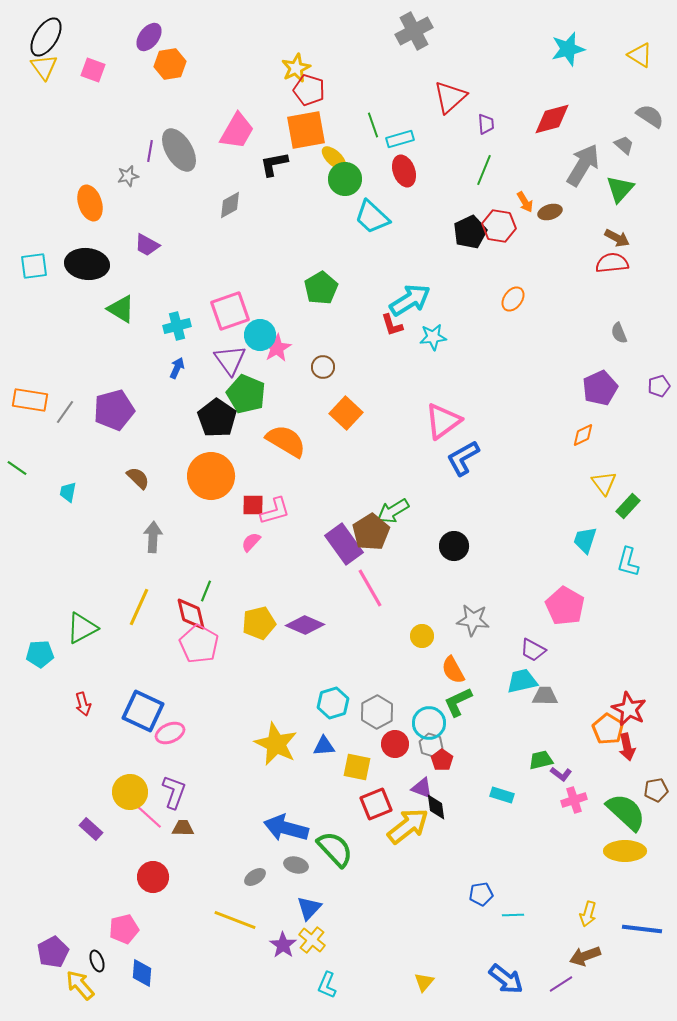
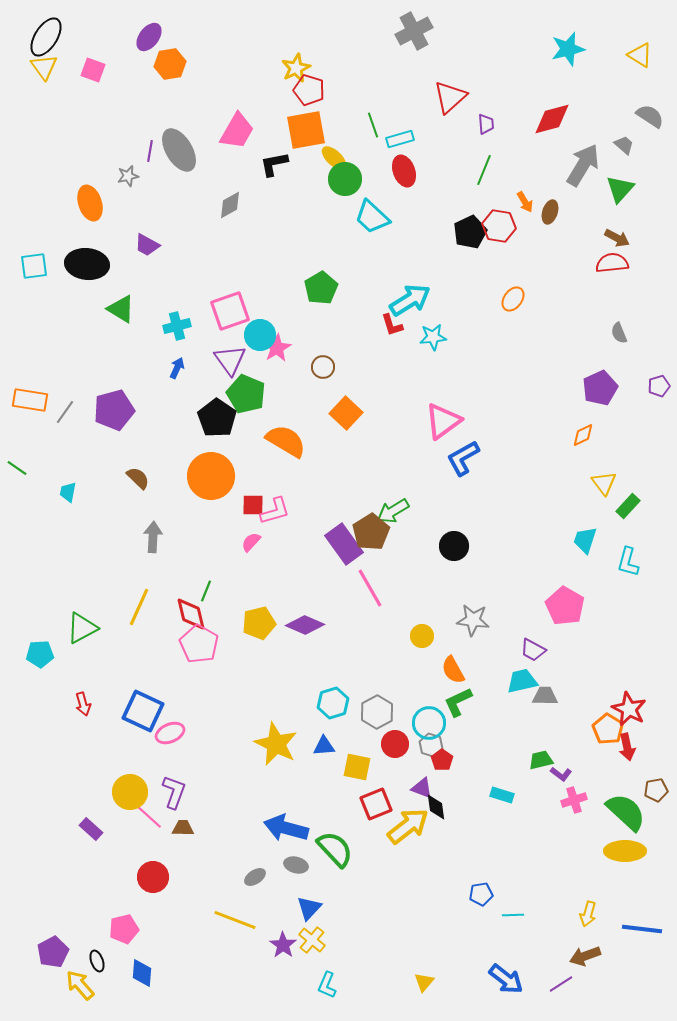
brown ellipse at (550, 212): rotated 55 degrees counterclockwise
